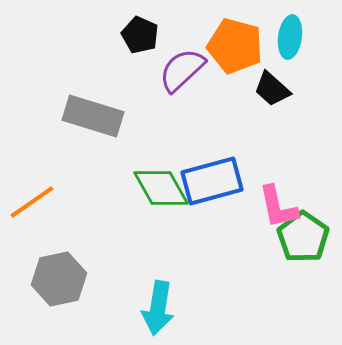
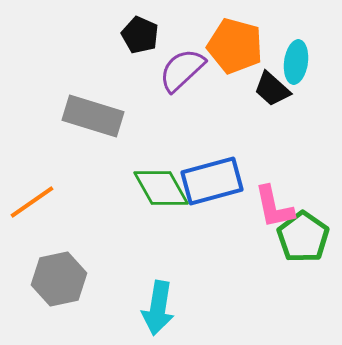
cyan ellipse: moved 6 px right, 25 px down
pink L-shape: moved 4 px left
